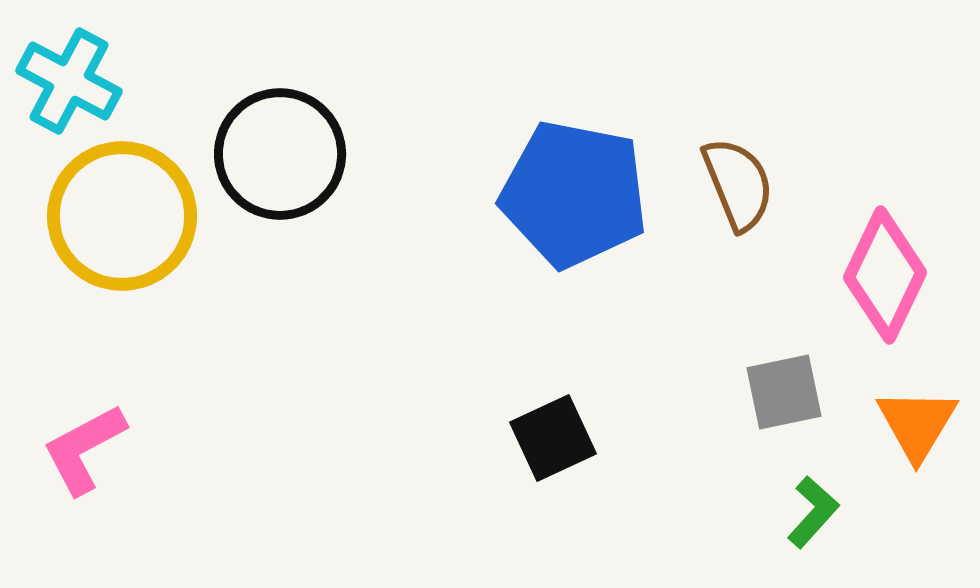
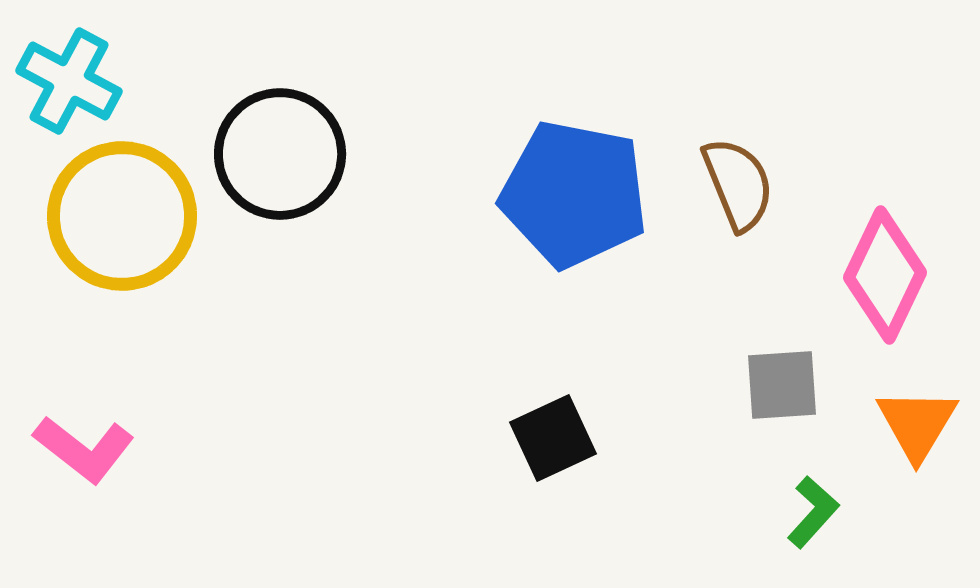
gray square: moved 2 px left, 7 px up; rotated 8 degrees clockwise
pink L-shape: rotated 114 degrees counterclockwise
